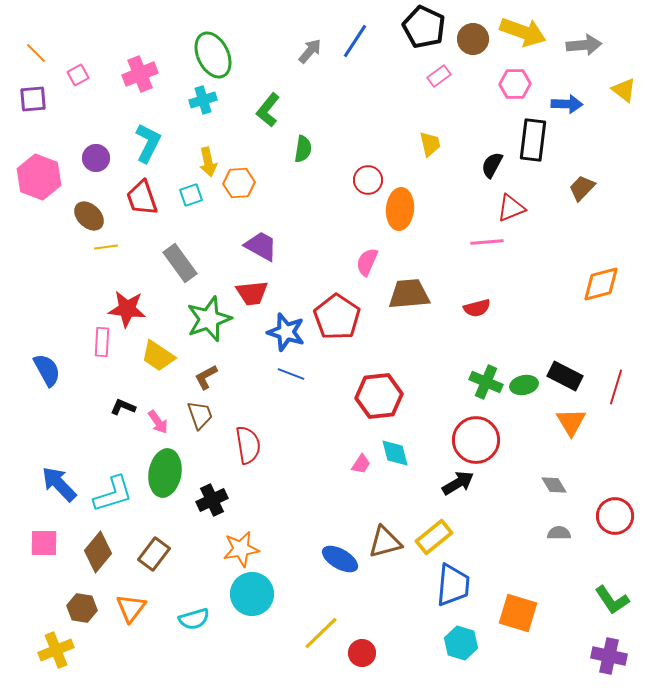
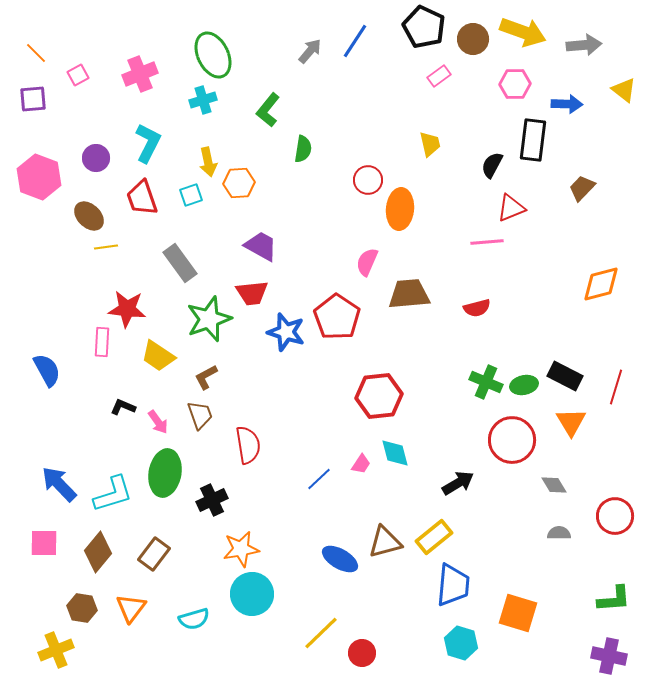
blue line at (291, 374): moved 28 px right, 105 px down; rotated 64 degrees counterclockwise
red circle at (476, 440): moved 36 px right
green L-shape at (612, 600): moved 2 px right, 1 px up; rotated 60 degrees counterclockwise
